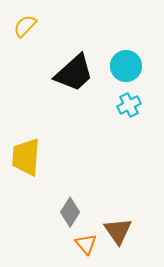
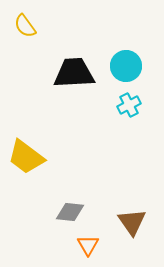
yellow semicircle: rotated 80 degrees counterclockwise
black trapezoid: rotated 141 degrees counterclockwise
yellow trapezoid: rotated 57 degrees counterclockwise
gray diamond: rotated 64 degrees clockwise
brown triangle: moved 14 px right, 9 px up
orange triangle: moved 2 px right, 1 px down; rotated 10 degrees clockwise
